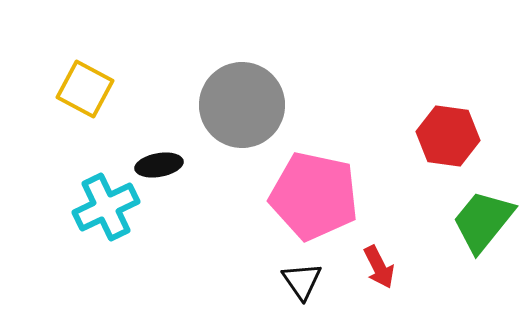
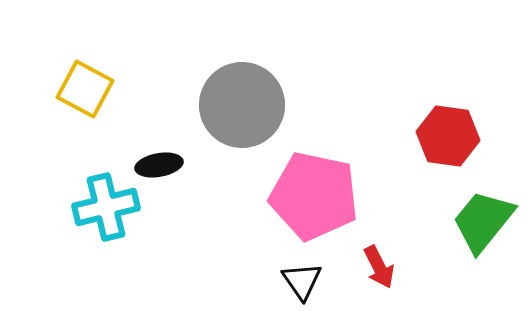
cyan cross: rotated 12 degrees clockwise
